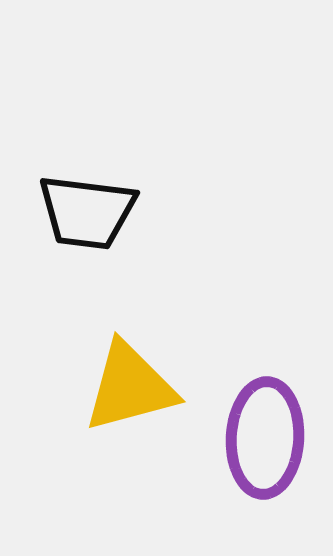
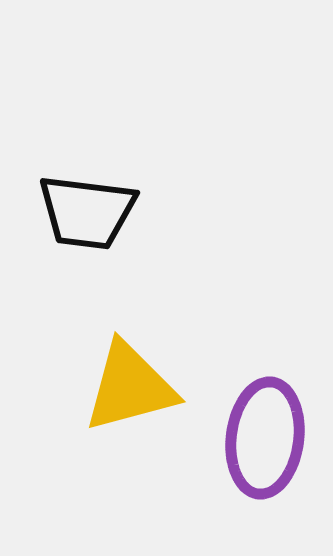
purple ellipse: rotated 4 degrees clockwise
